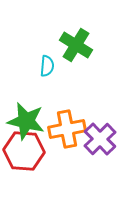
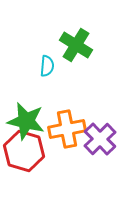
red hexagon: rotated 12 degrees clockwise
